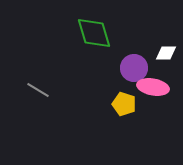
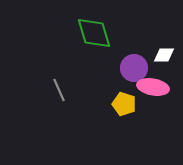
white diamond: moved 2 px left, 2 px down
gray line: moved 21 px right; rotated 35 degrees clockwise
